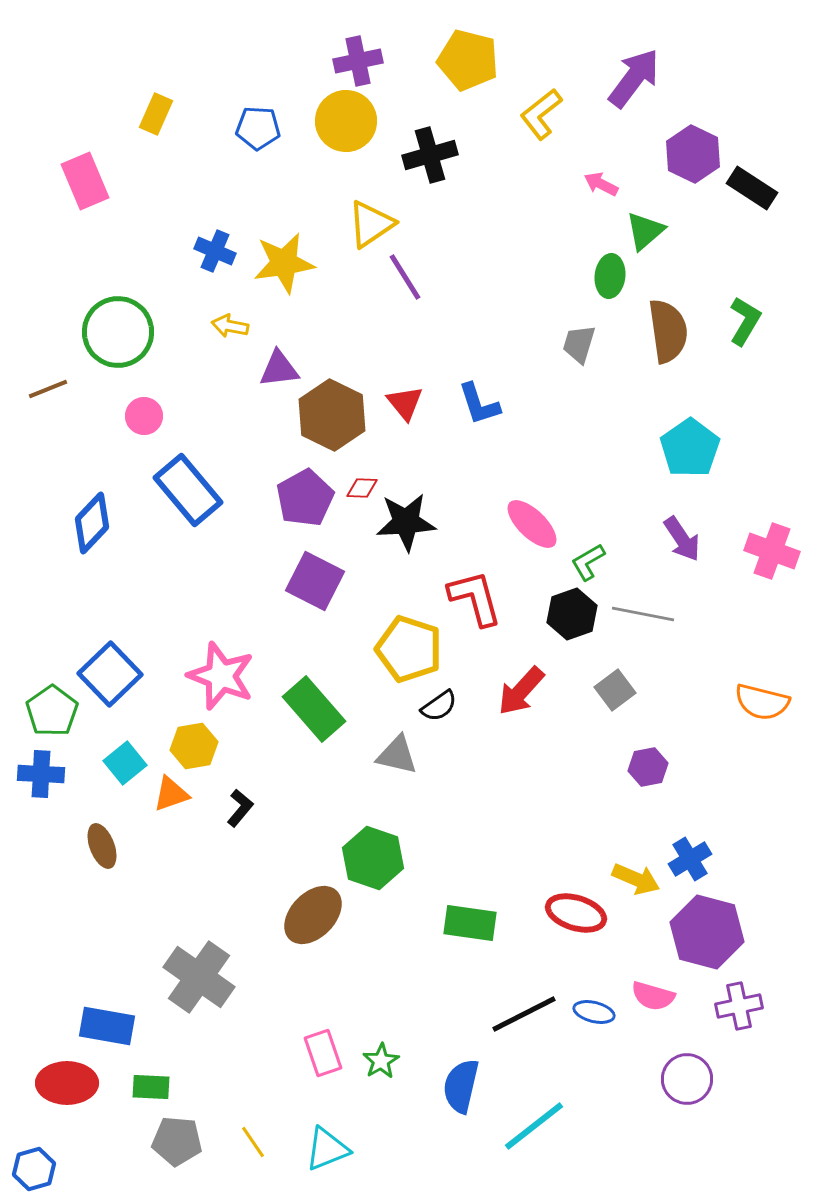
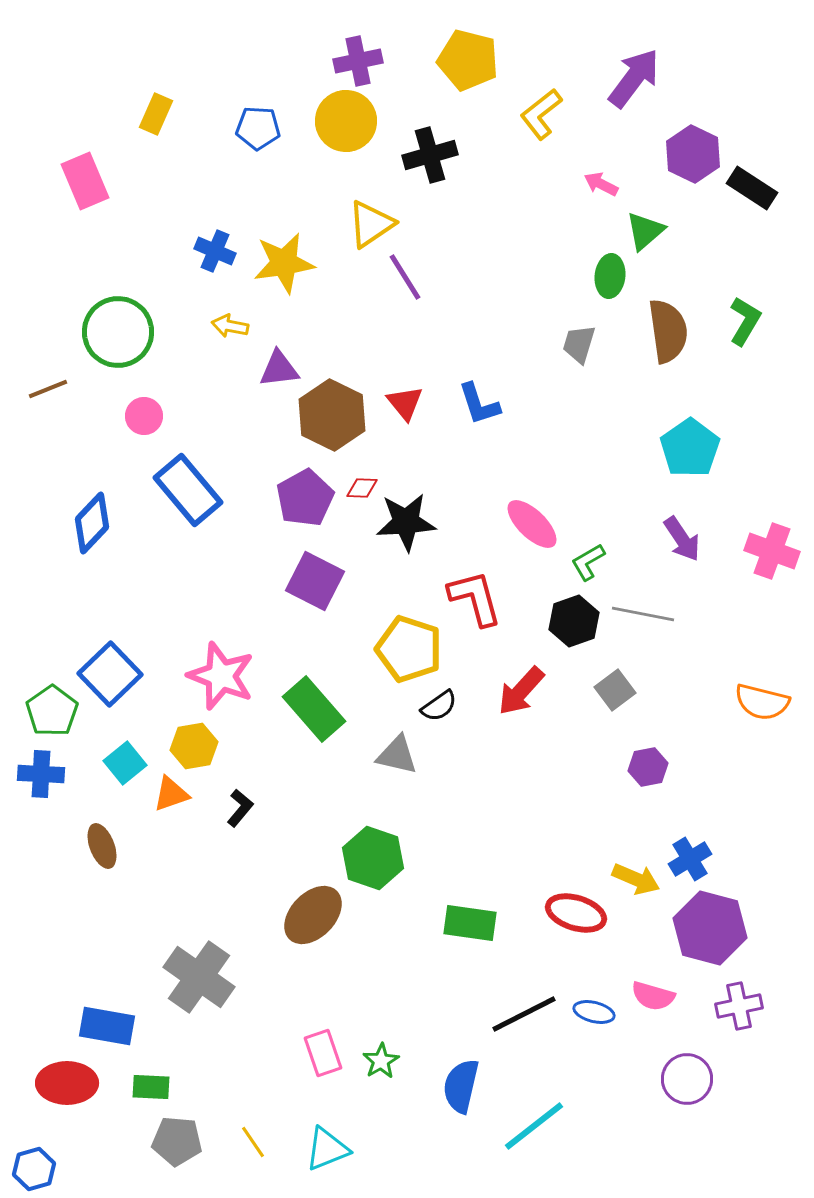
black hexagon at (572, 614): moved 2 px right, 7 px down
purple hexagon at (707, 932): moved 3 px right, 4 px up
